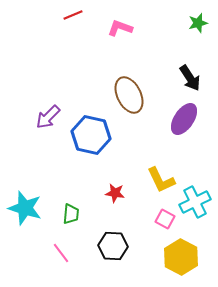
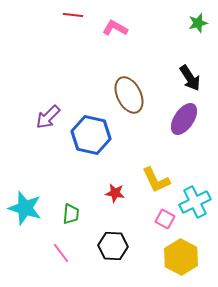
red line: rotated 30 degrees clockwise
pink L-shape: moved 5 px left; rotated 10 degrees clockwise
yellow L-shape: moved 5 px left
